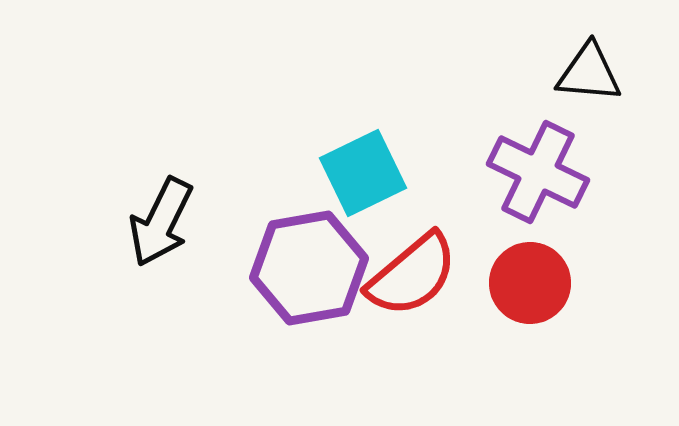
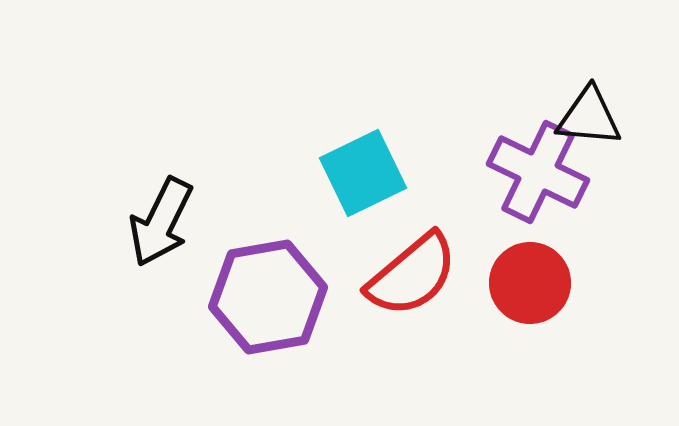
black triangle: moved 44 px down
purple hexagon: moved 41 px left, 29 px down
